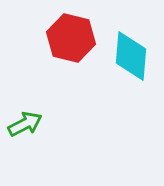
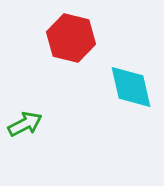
cyan diamond: moved 31 px down; rotated 18 degrees counterclockwise
